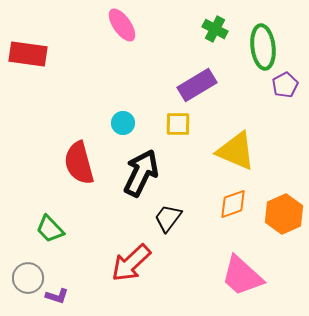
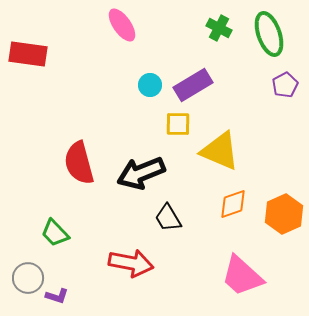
green cross: moved 4 px right, 1 px up
green ellipse: moved 6 px right, 13 px up; rotated 12 degrees counterclockwise
purple rectangle: moved 4 px left
cyan circle: moved 27 px right, 38 px up
yellow triangle: moved 16 px left
black arrow: rotated 138 degrees counterclockwise
black trapezoid: rotated 68 degrees counterclockwise
green trapezoid: moved 5 px right, 4 px down
red arrow: rotated 126 degrees counterclockwise
